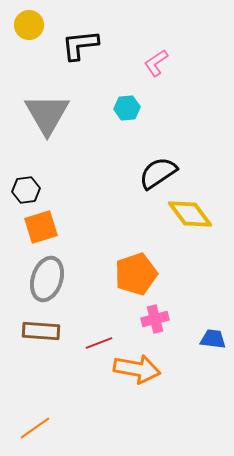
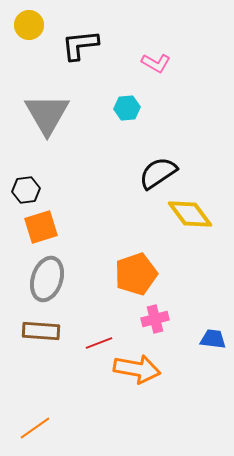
pink L-shape: rotated 116 degrees counterclockwise
